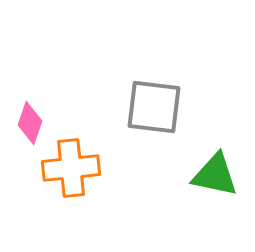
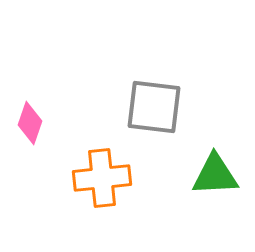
orange cross: moved 31 px right, 10 px down
green triangle: rotated 15 degrees counterclockwise
